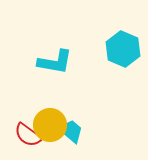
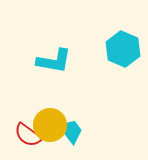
cyan L-shape: moved 1 px left, 1 px up
cyan trapezoid: rotated 12 degrees clockwise
